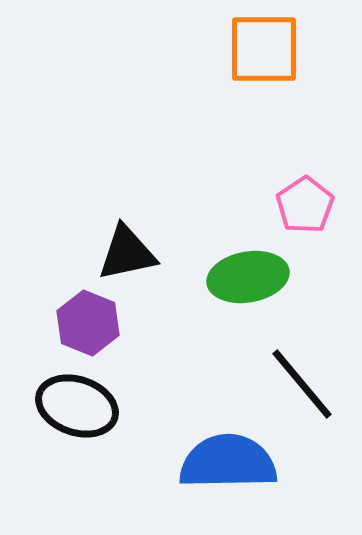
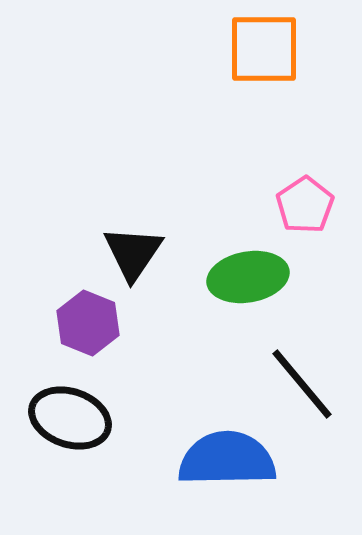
black triangle: moved 6 px right; rotated 44 degrees counterclockwise
black ellipse: moved 7 px left, 12 px down
blue semicircle: moved 1 px left, 3 px up
